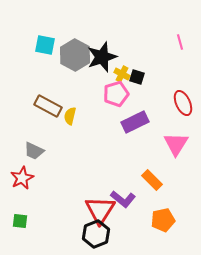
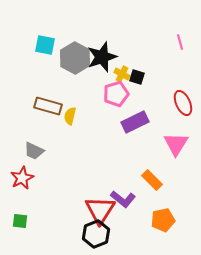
gray hexagon: moved 3 px down
brown rectangle: rotated 12 degrees counterclockwise
